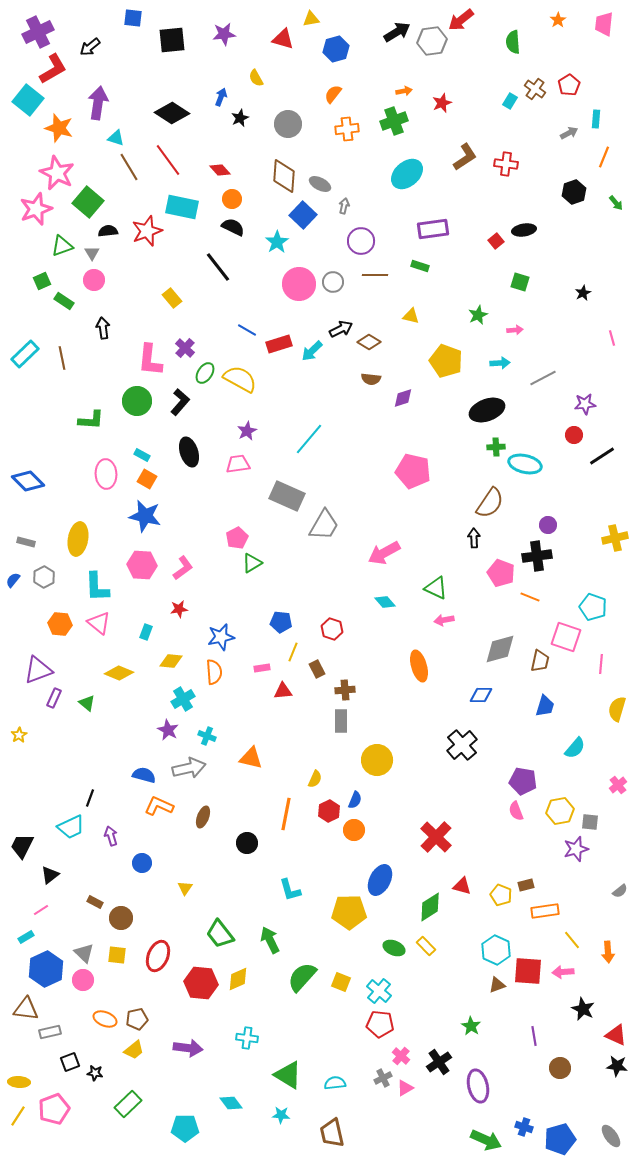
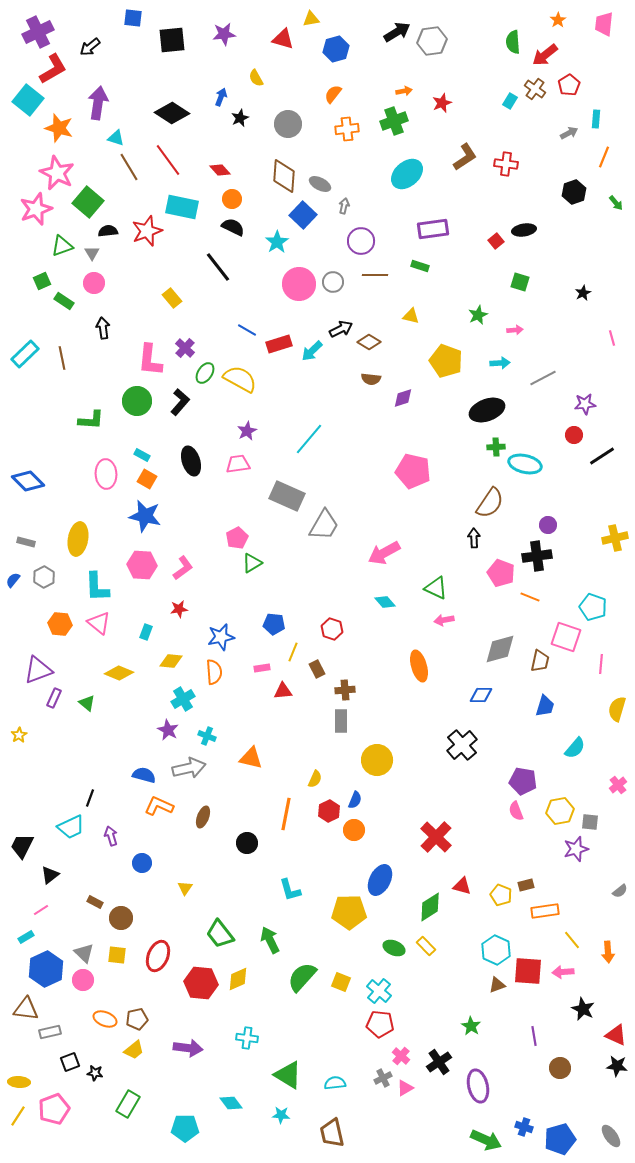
red arrow at (461, 20): moved 84 px right, 35 px down
pink circle at (94, 280): moved 3 px down
black ellipse at (189, 452): moved 2 px right, 9 px down
blue pentagon at (281, 622): moved 7 px left, 2 px down
green rectangle at (128, 1104): rotated 16 degrees counterclockwise
